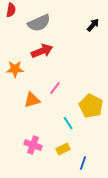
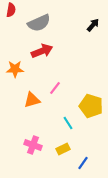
yellow pentagon: rotated 10 degrees counterclockwise
blue line: rotated 16 degrees clockwise
